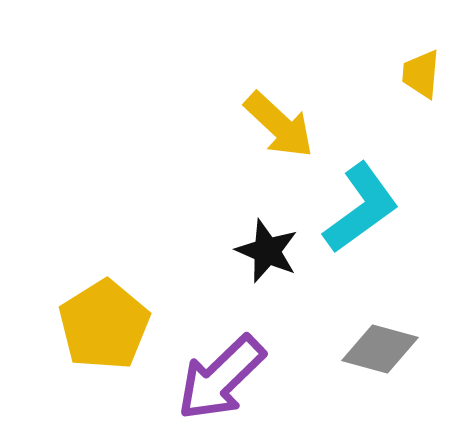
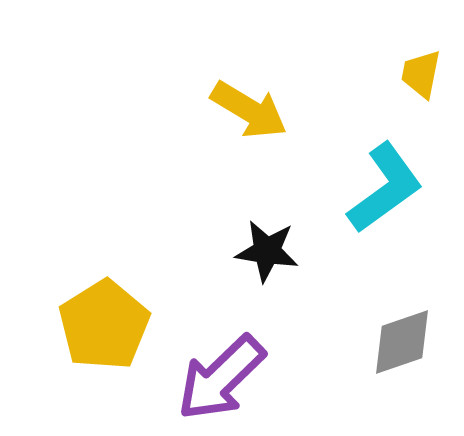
yellow trapezoid: rotated 6 degrees clockwise
yellow arrow: moved 30 px left, 15 px up; rotated 12 degrees counterclockwise
cyan L-shape: moved 24 px right, 20 px up
black star: rotated 14 degrees counterclockwise
gray diamond: moved 22 px right, 7 px up; rotated 34 degrees counterclockwise
